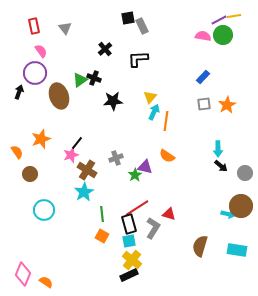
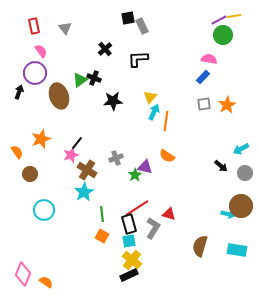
pink semicircle at (203, 36): moved 6 px right, 23 px down
cyan arrow at (218, 149): moved 23 px right; rotated 63 degrees clockwise
